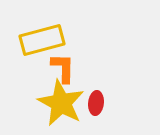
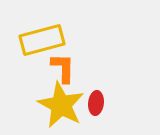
yellow star: moved 2 px down
